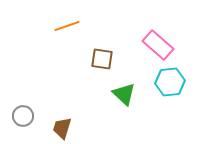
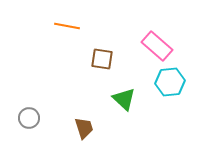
orange line: rotated 30 degrees clockwise
pink rectangle: moved 1 px left, 1 px down
green triangle: moved 5 px down
gray circle: moved 6 px right, 2 px down
brown trapezoid: moved 22 px right; rotated 145 degrees clockwise
